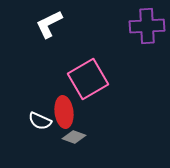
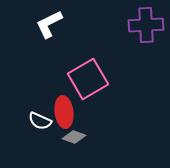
purple cross: moved 1 px left, 1 px up
